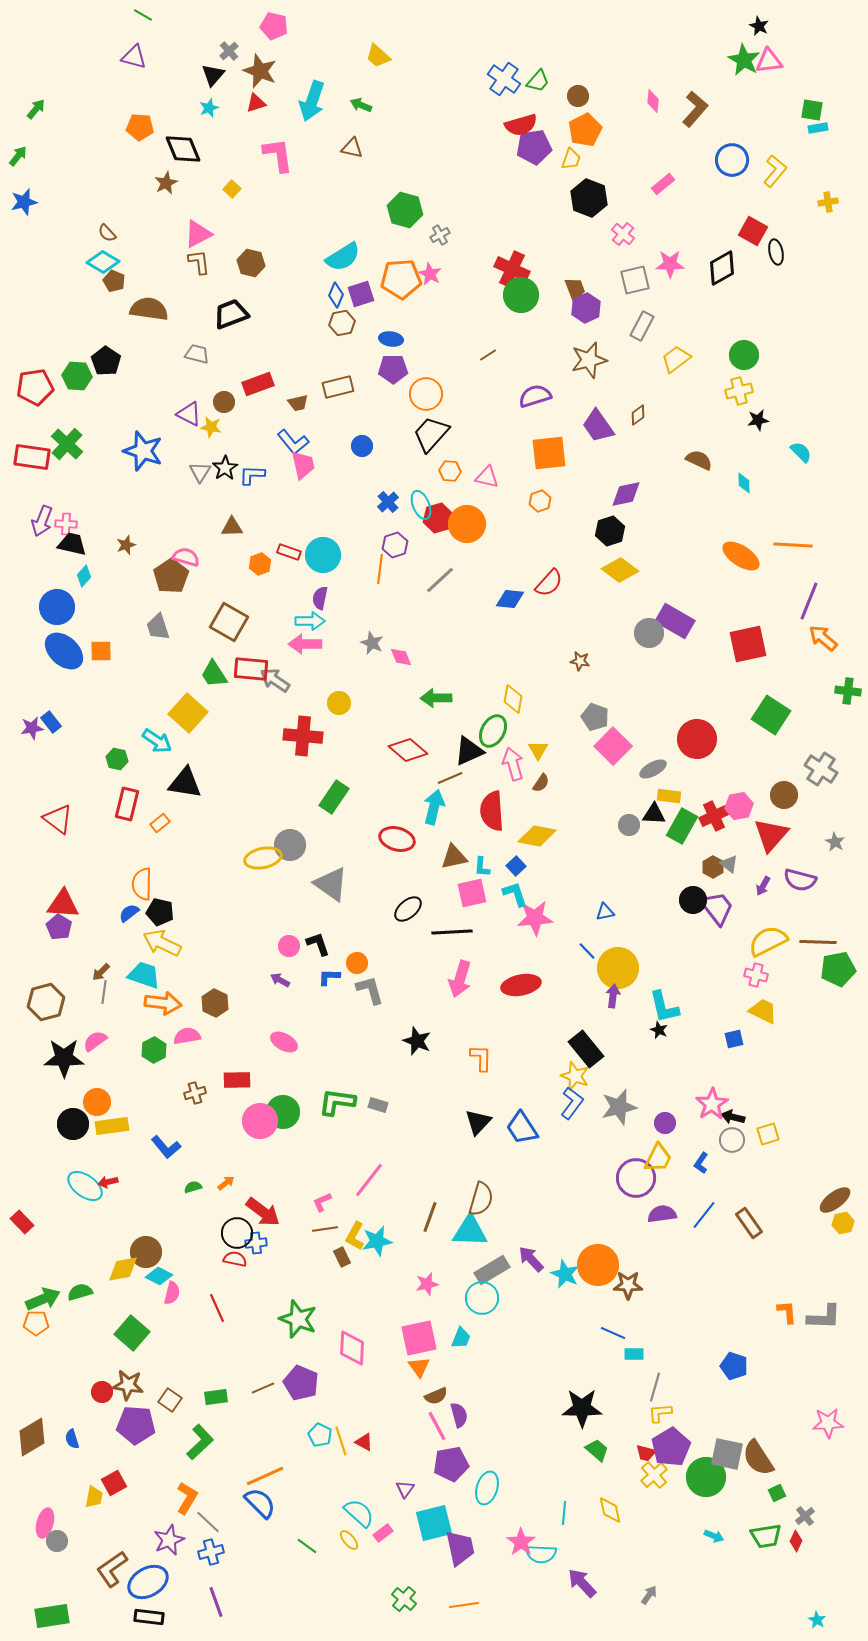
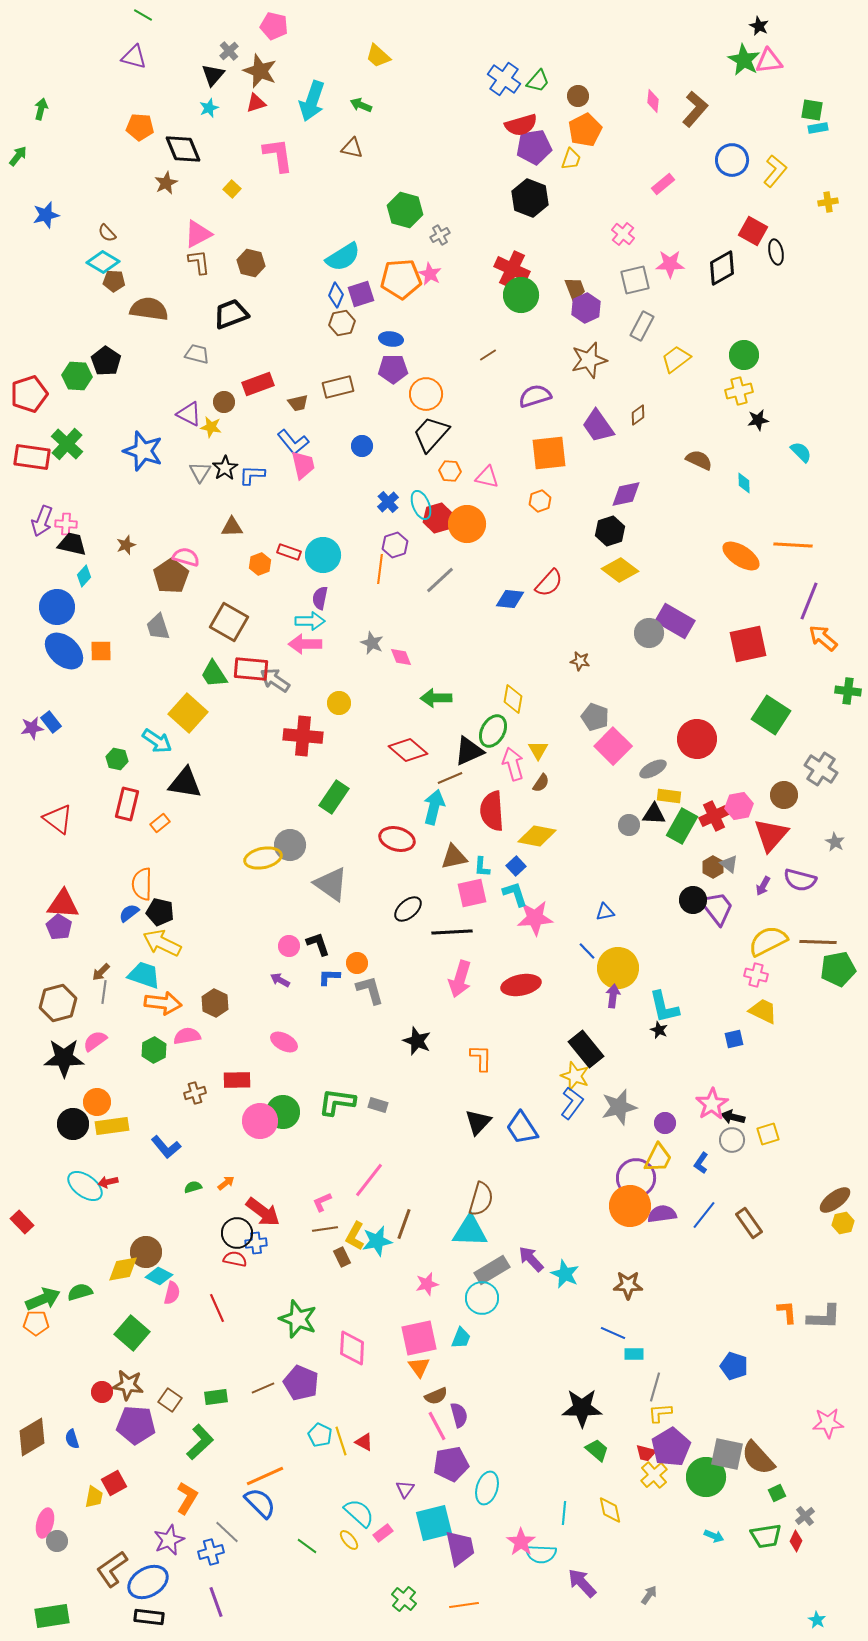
green arrow at (36, 109): moved 5 px right; rotated 25 degrees counterclockwise
black hexagon at (589, 198): moved 59 px left
blue star at (24, 202): moved 22 px right, 13 px down
brown pentagon at (114, 281): rotated 20 degrees counterclockwise
red pentagon at (35, 387): moved 6 px left, 7 px down; rotated 9 degrees counterclockwise
brown hexagon at (46, 1002): moved 12 px right, 1 px down
brown line at (430, 1217): moved 26 px left, 7 px down
orange circle at (598, 1265): moved 32 px right, 59 px up
brown semicircle at (758, 1458): rotated 9 degrees counterclockwise
gray line at (208, 1522): moved 19 px right, 10 px down
